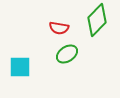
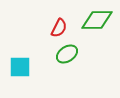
green diamond: rotated 44 degrees clockwise
red semicircle: rotated 72 degrees counterclockwise
